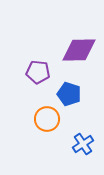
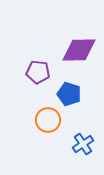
orange circle: moved 1 px right, 1 px down
